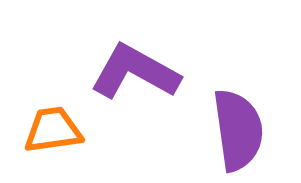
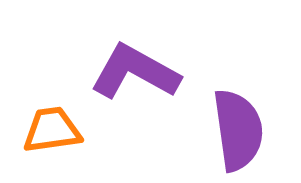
orange trapezoid: moved 1 px left
